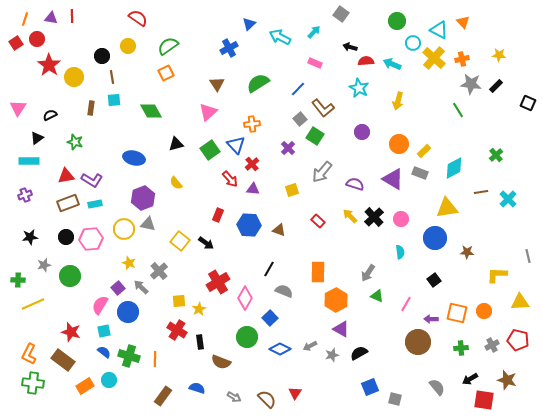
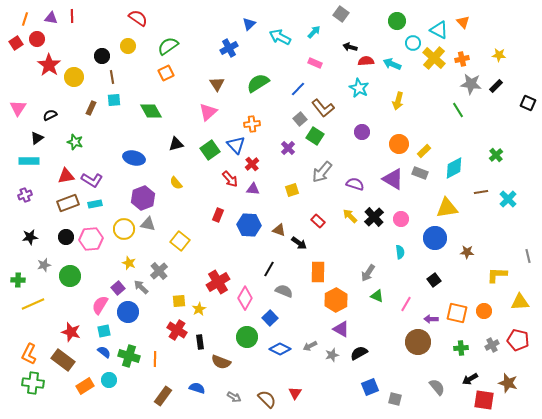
brown rectangle at (91, 108): rotated 16 degrees clockwise
black arrow at (206, 243): moved 93 px right
brown star at (507, 380): moved 1 px right, 3 px down
